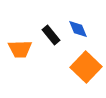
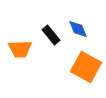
orange square: rotated 16 degrees counterclockwise
